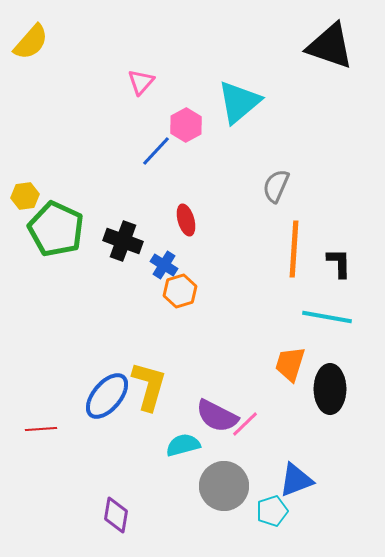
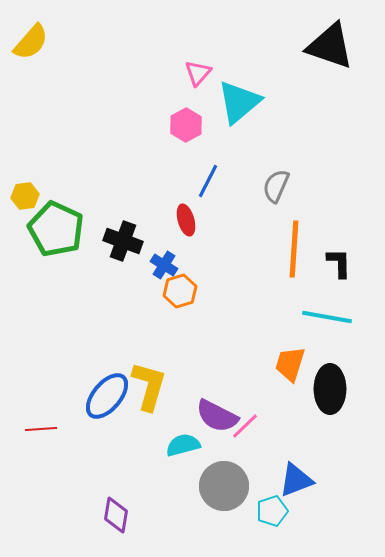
pink triangle: moved 57 px right, 9 px up
blue line: moved 52 px right, 30 px down; rotated 16 degrees counterclockwise
pink line: moved 2 px down
